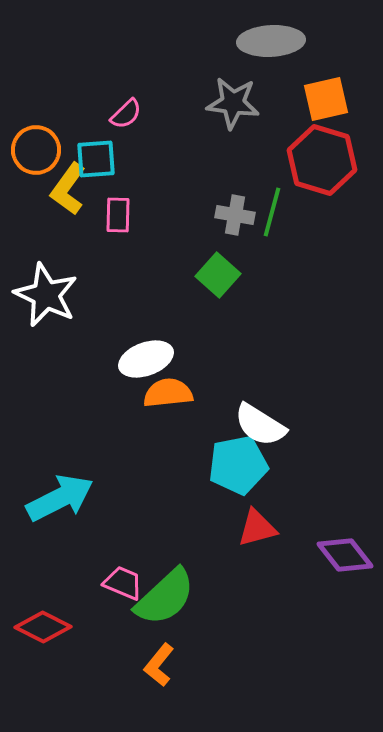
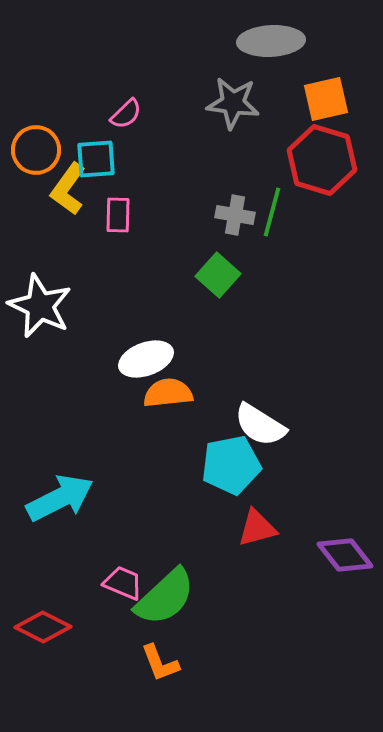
white star: moved 6 px left, 11 px down
cyan pentagon: moved 7 px left
orange L-shape: moved 1 px right, 2 px up; rotated 60 degrees counterclockwise
